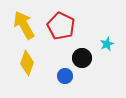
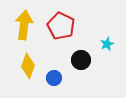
yellow arrow: rotated 36 degrees clockwise
black circle: moved 1 px left, 2 px down
yellow diamond: moved 1 px right, 3 px down
blue circle: moved 11 px left, 2 px down
